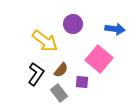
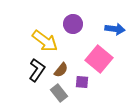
black L-shape: moved 1 px right, 4 px up
